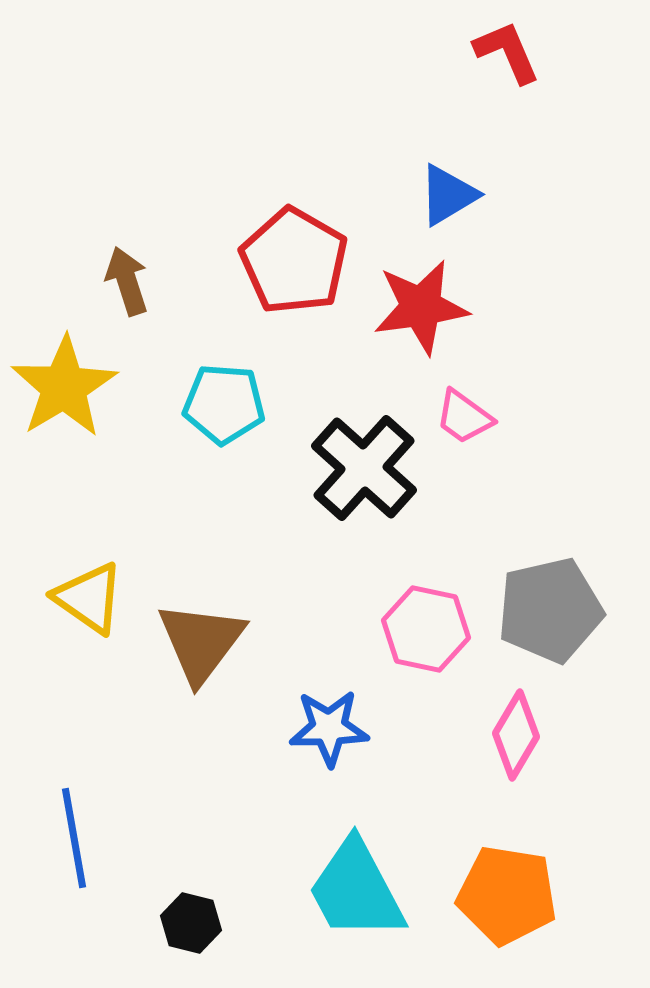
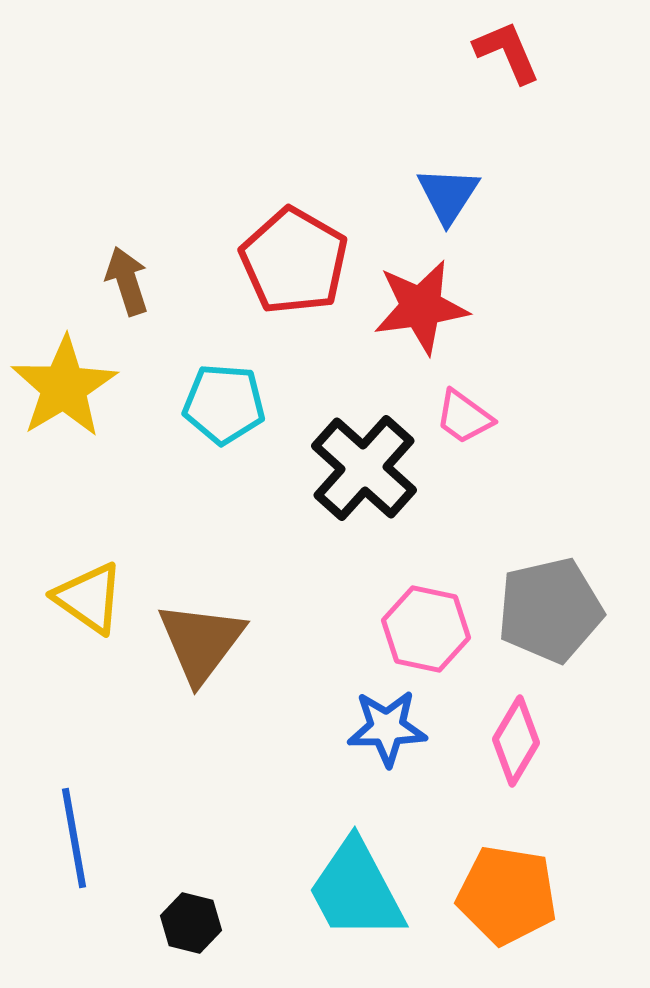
blue triangle: rotated 26 degrees counterclockwise
blue star: moved 58 px right
pink diamond: moved 6 px down
